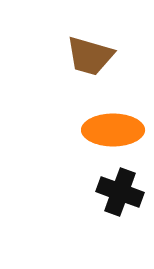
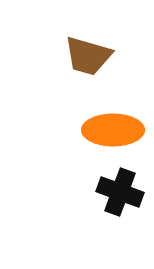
brown trapezoid: moved 2 px left
